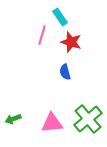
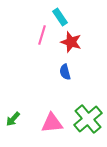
green arrow: rotated 28 degrees counterclockwise
